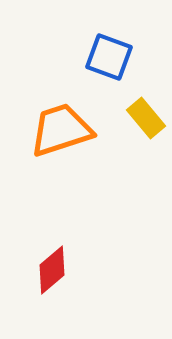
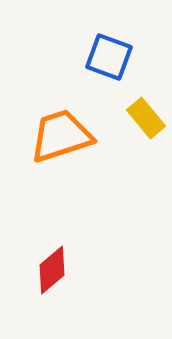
orange trapezoid: moved 6 px down
